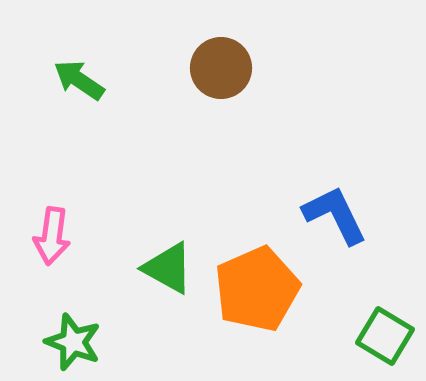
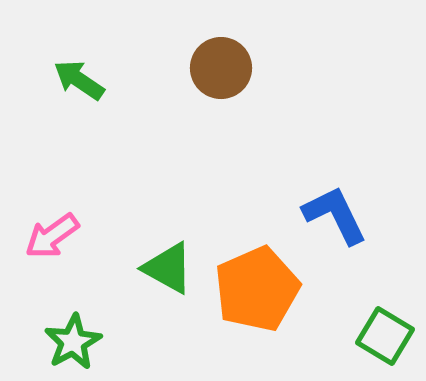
pink arrow: rotated 46 degrees clockwise
green star: rotated 22 degrees clockwise
